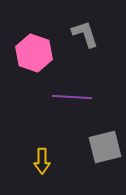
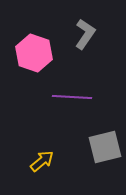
gray L-shape: rotated 52 degrees clockwise
yellow arrow: rotated 130 degrees counterclockwise
